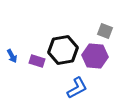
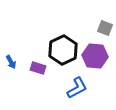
gray square: moved 3 px up
black hexagon: rotated 16 degrees counterclockwise
blue arrow: moved 1 px left, 6 px down
purple rectangle: moved 1 px right, 7 px down
